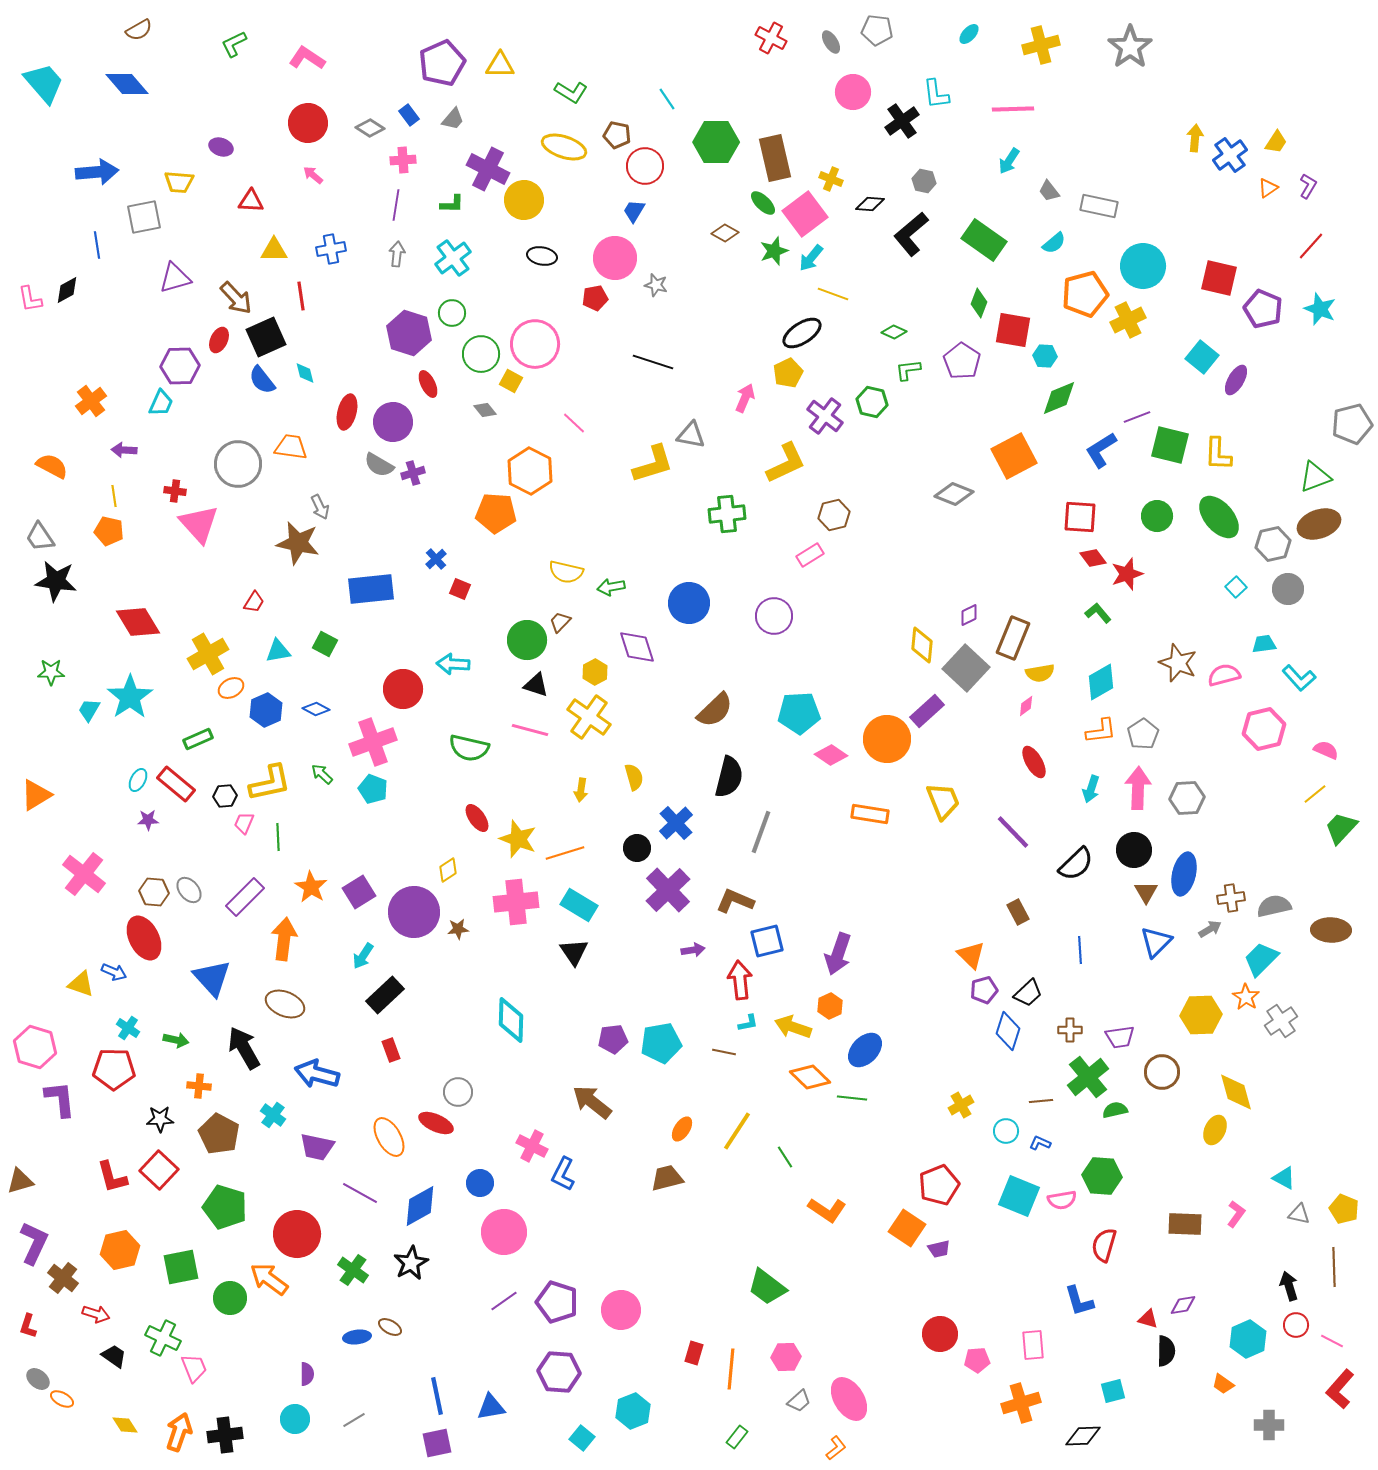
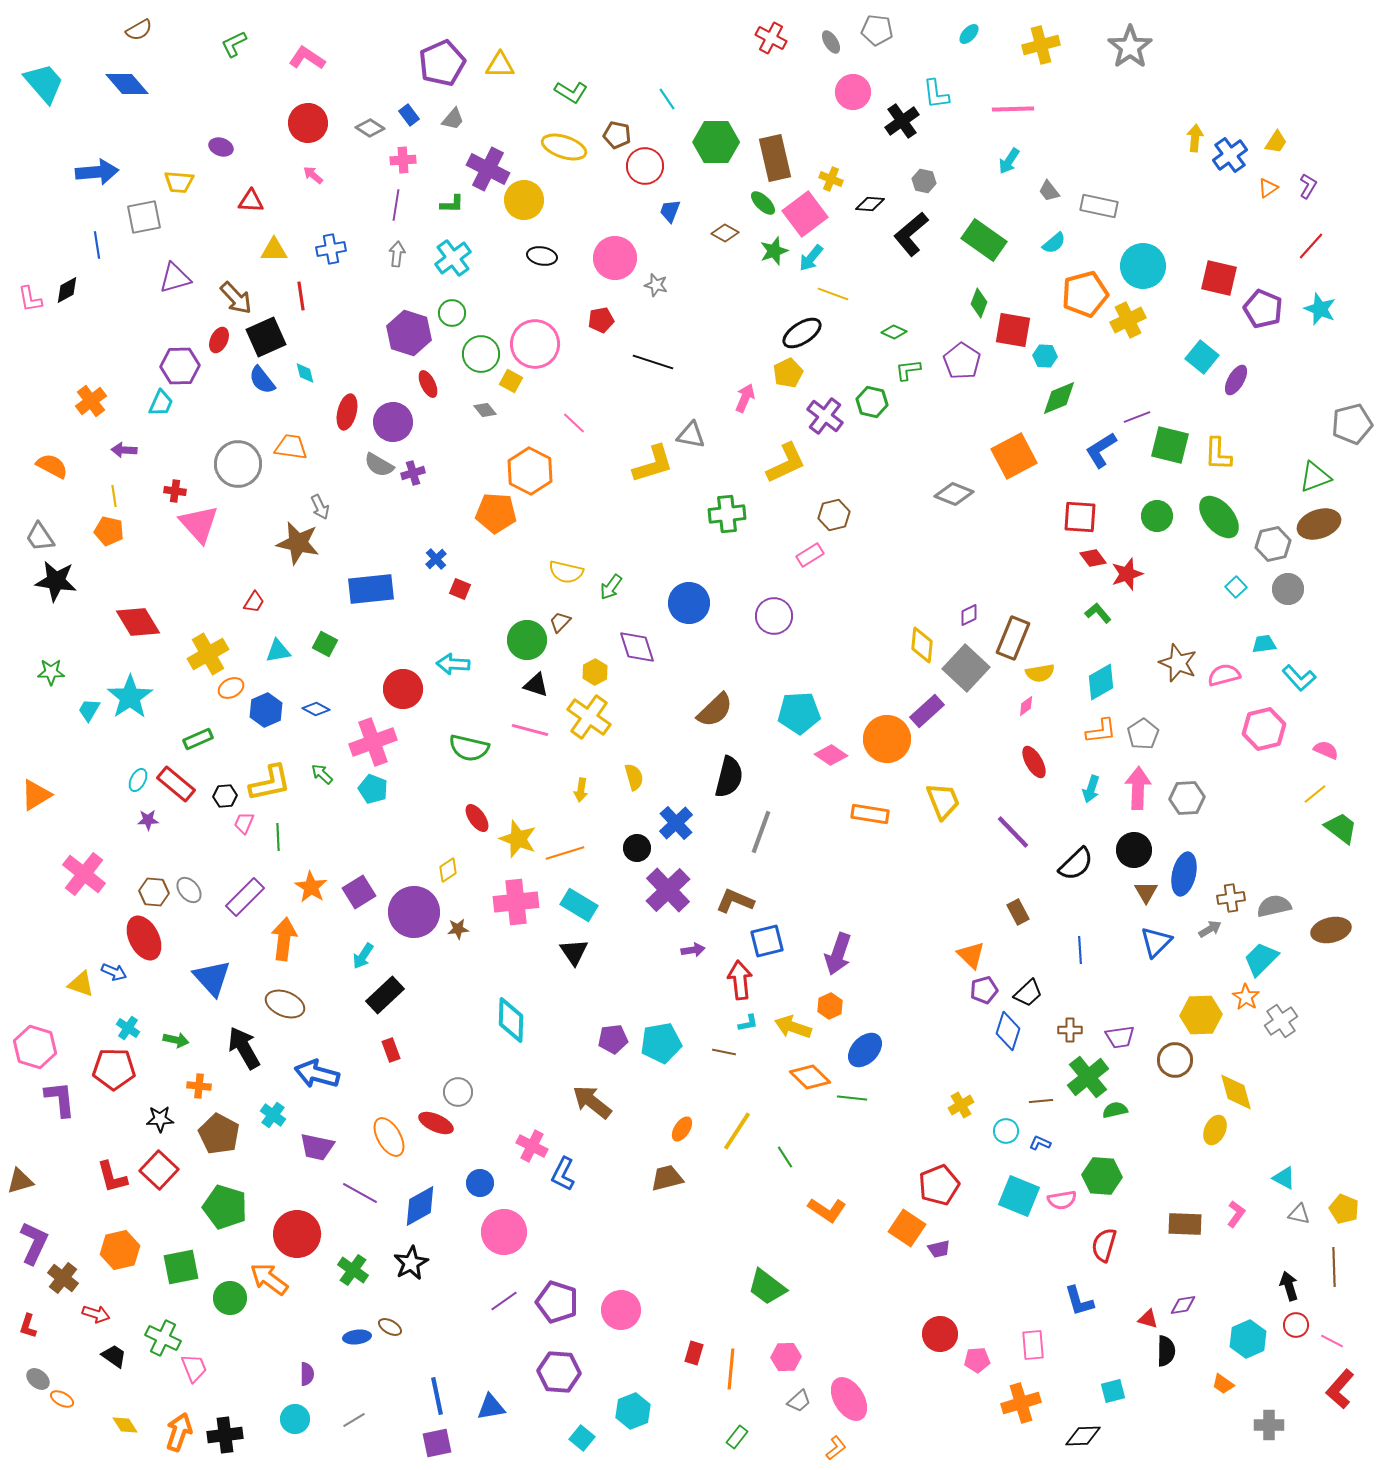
blue trapezoid at (634, 211): moved 36 px right; rotated 10 degrees counterclockwise
red pentagon at (595, 298): moved 6 px right, 22 px down
green arrow at (611, 587): rotated 44 degrees counterclockwise
green trapezoid at (1341, 828): rotated 84 degrees clockwise
brown ellipse at (1331, 930): rotated 15 degrees counterclockwise
brown circle at (1162, 1072): moved 13 px right, 12 px up
